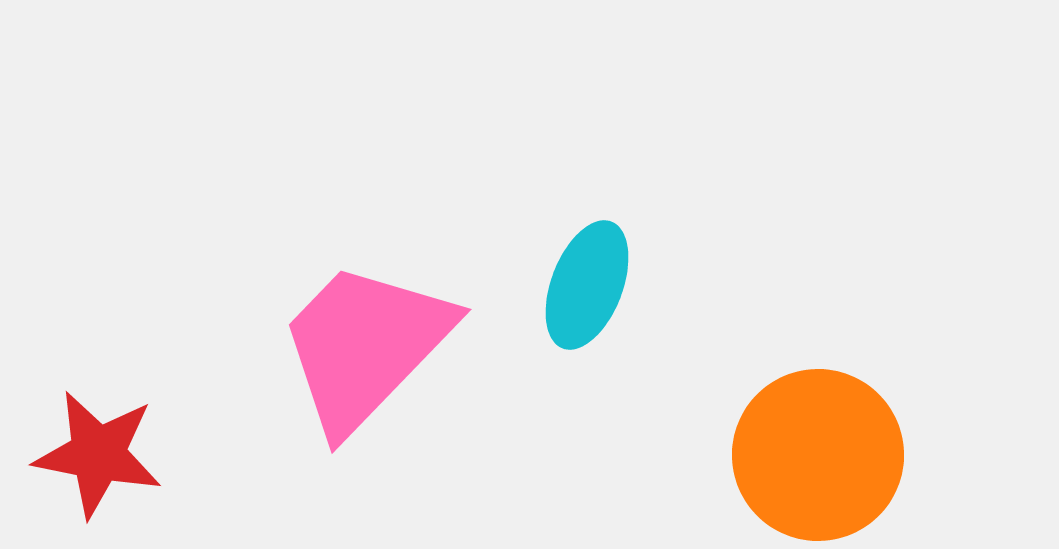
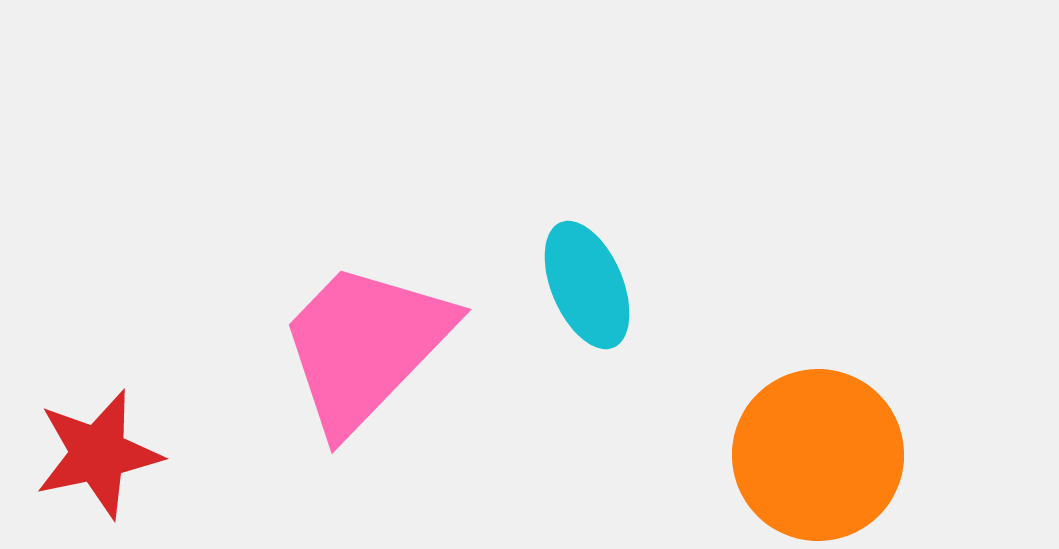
cyan ellipse: rotated 44 degrees counterclockwise
red star: rotated 23 degrees counterclockwise
